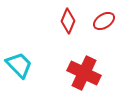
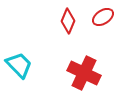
red ellipse: moved 1 px left, 4 px up
